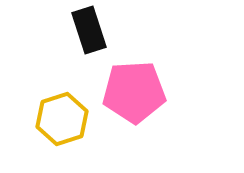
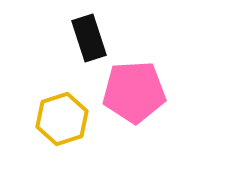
black rectangle: moved 8 px down
